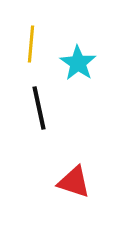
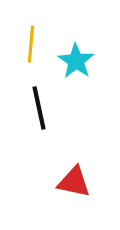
cyan star: moved 2 px left, 2 px up
red triangle: rotated 6 degrees counterclockwise
